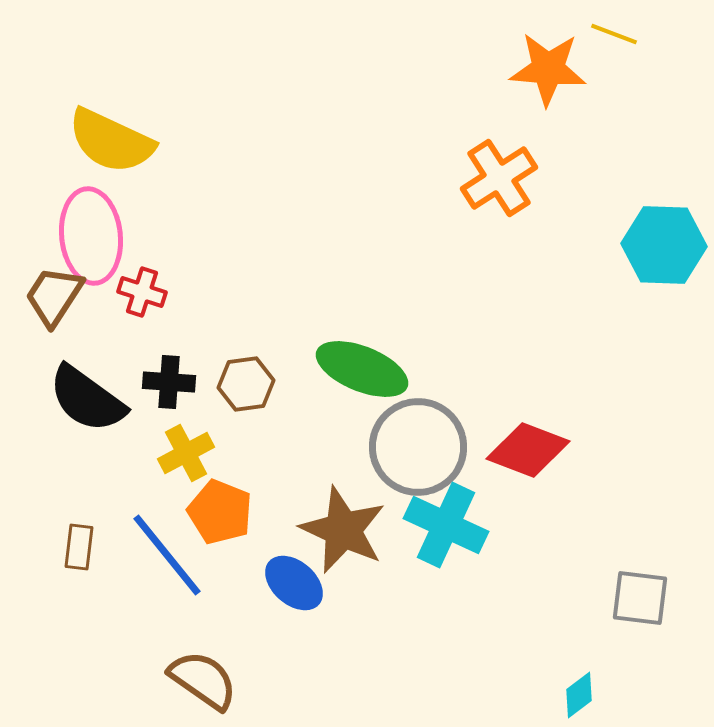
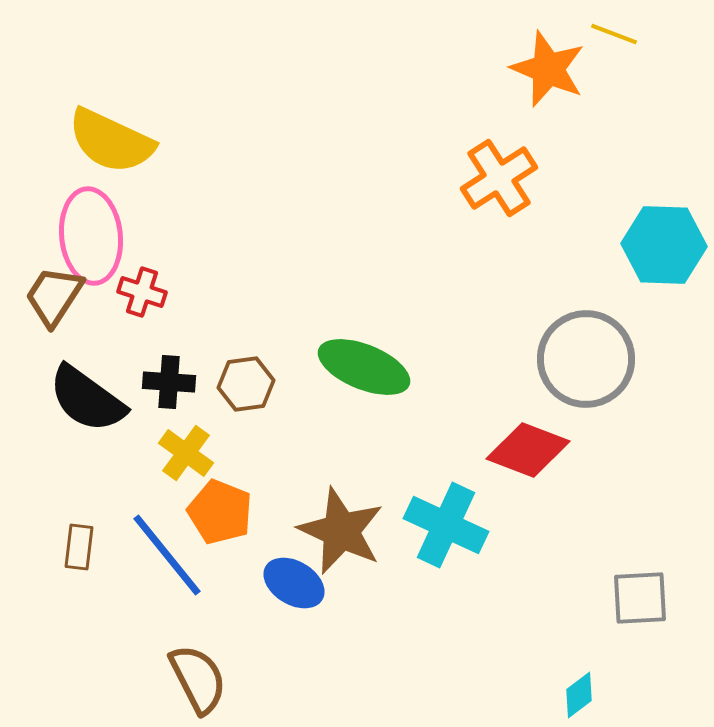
orange star: rotated 18 degrees clockwise
green ellipse: moved 2 px right, 2 px up
gray circle: moved 168 px right, 88 px up
yellow cross: rotated 26 degrees counterclockwise
brown star: moved 2 px left, 1 px down
blue ellipse: rotated 10 degrees counterclockwise
gray square: rotated 10 degrees counterclockwise
brown semicircle: moved 5 px left, 1 px up; rotated 28 degrees clockwise
